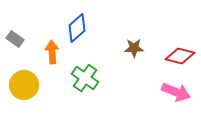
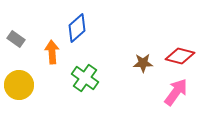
gray rectangle: moved 1 px right
brown star: moved 9 px right, 15 px down
yellow circle: moved 5 px left
pink arrow: rotated 76 degrees counterclockwise
